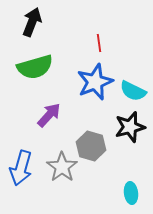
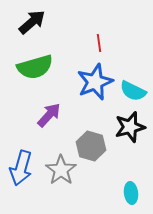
black arrow: rotated 28 degrees clockwise
gray star: moved 1 px left, 3 px down
